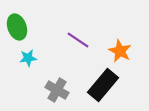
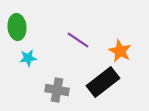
green ellipse: rotated 15 degrees clockwise
black rectangle: moved 3 px up; rotated 12 degrees clockwise
gray cross: rotated 20 degrees counterclockwise
